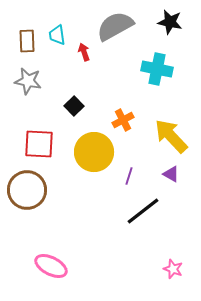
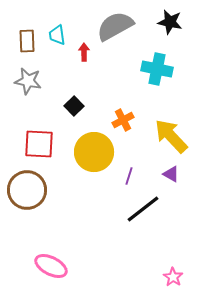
red arrow: rotated 18 degrees clockwise
black line: moved 2 px up
pink star: moved 8 px down; rotated 12 degrees clockwise
